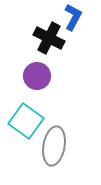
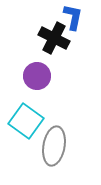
blue L-shape: rotated 16 degrees counterclockwise
black cross: moved 5 px right
